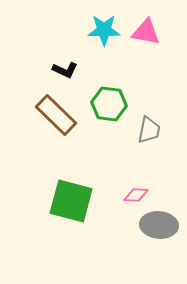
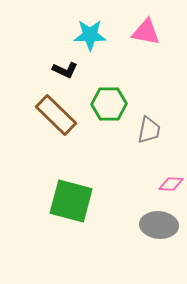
cyan star: moved 14 px left, 5 px down
green hexagon: rotated 8 degrees counterclockwise
pink diamond: moved 35 px right, 11 px up
